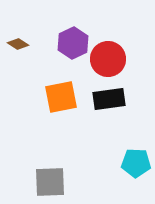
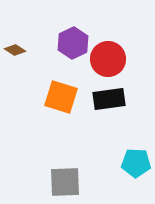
brown diamond: moved 3 px left, 6 px down
orange square: rotated 28 degrees clockwise
gray square: moved 15 px right
